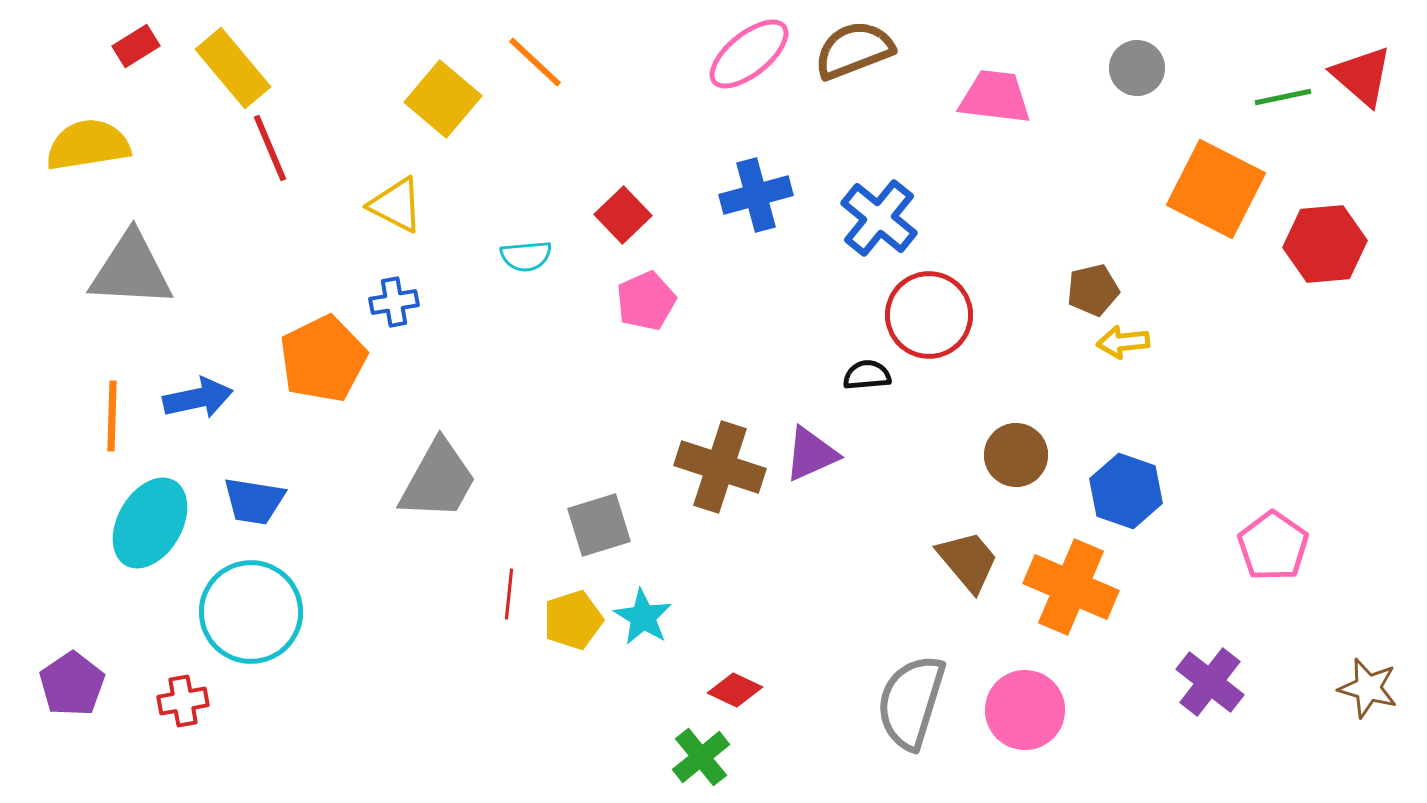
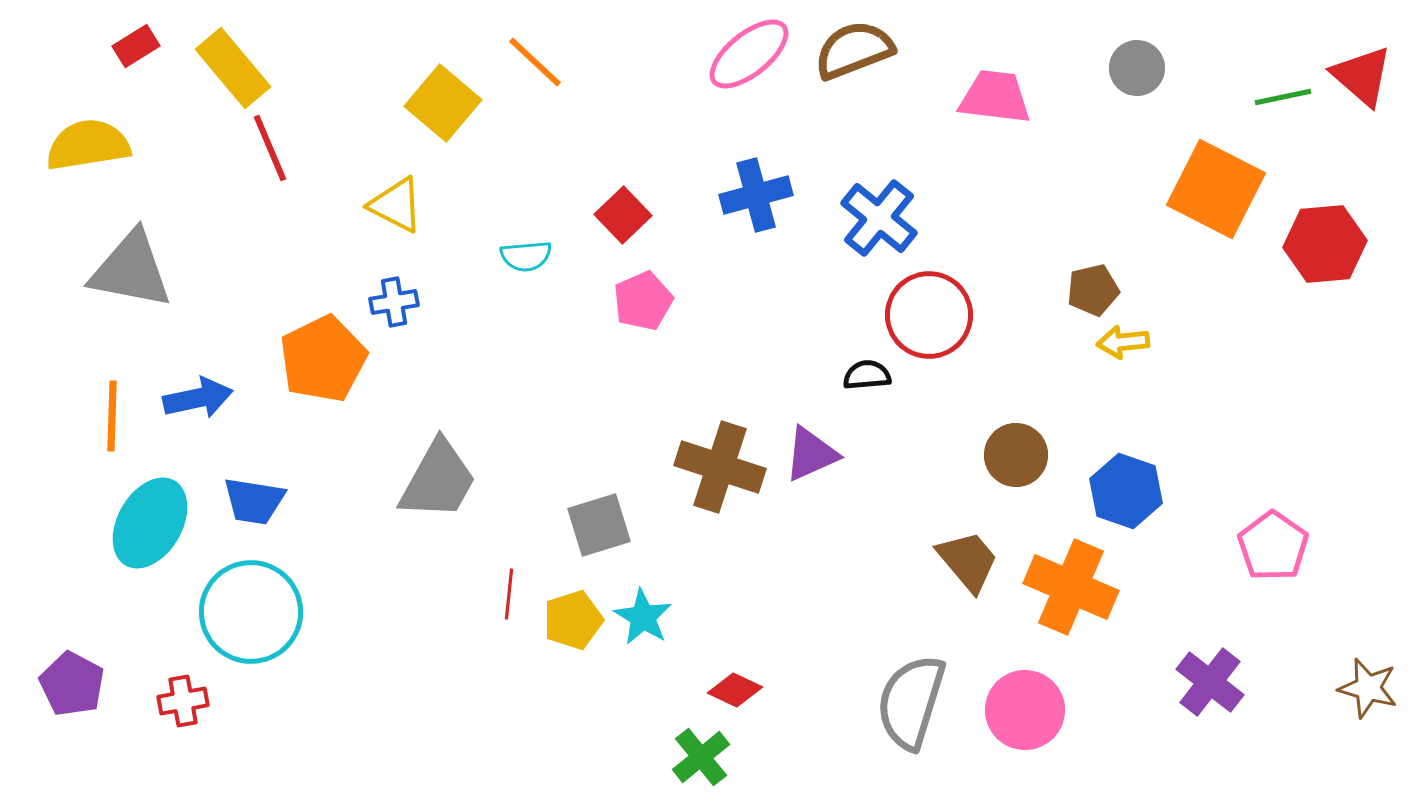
yellow square at (443, 99): moved 4 px down
gray triangle at (131, 270): rotated 8 degrees clockwise
pink pentagon at (646, 301): moved 3 px left
purple pentagon at (72, 684): rotated 10 degrees counterclockwise
